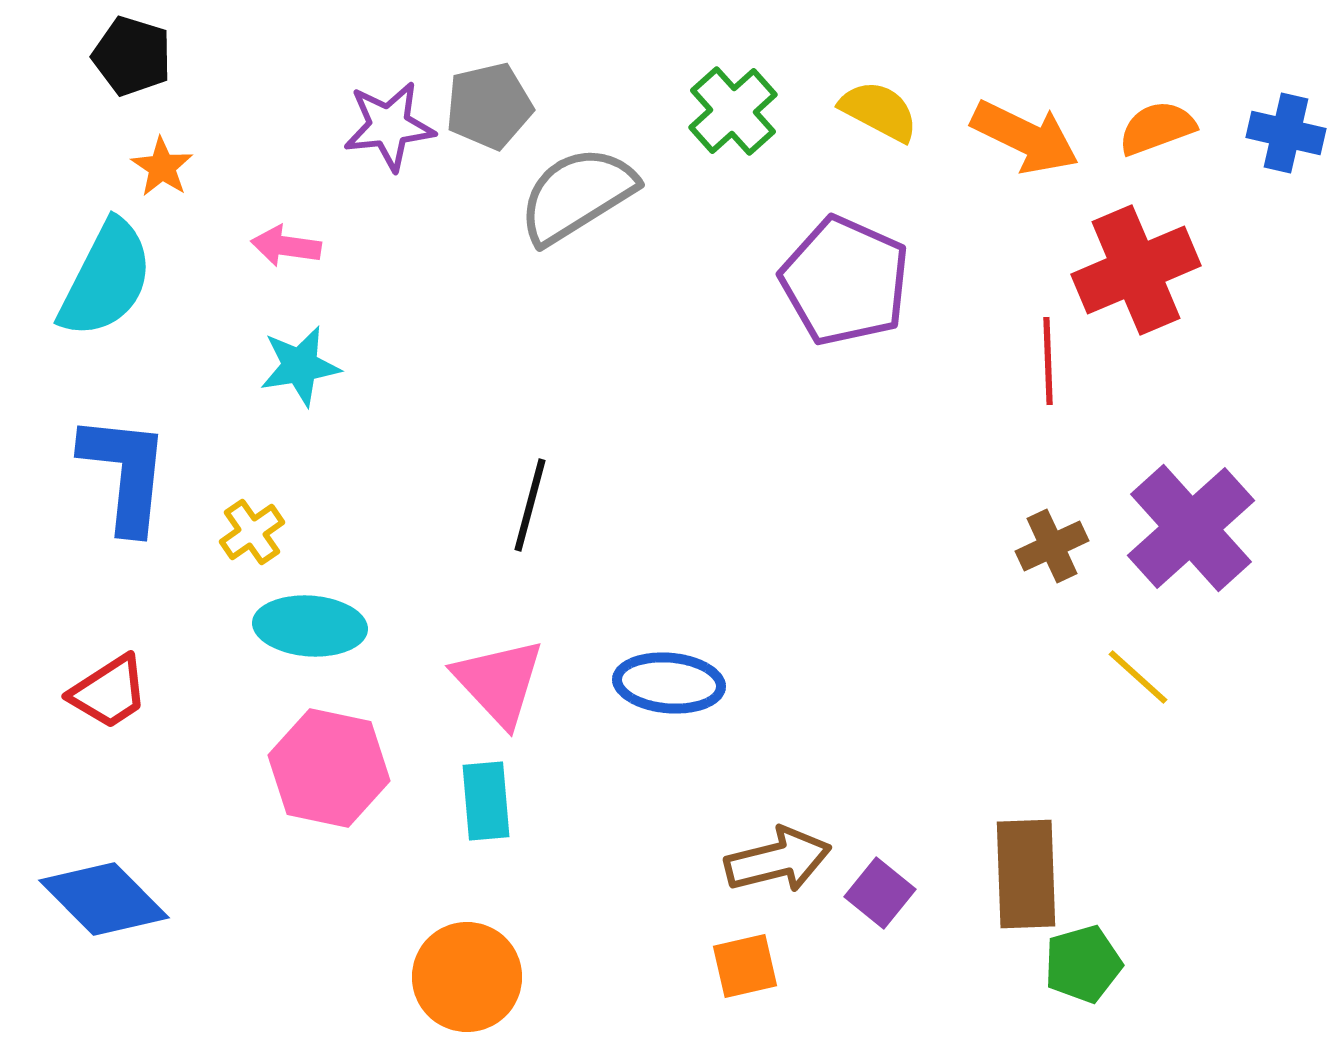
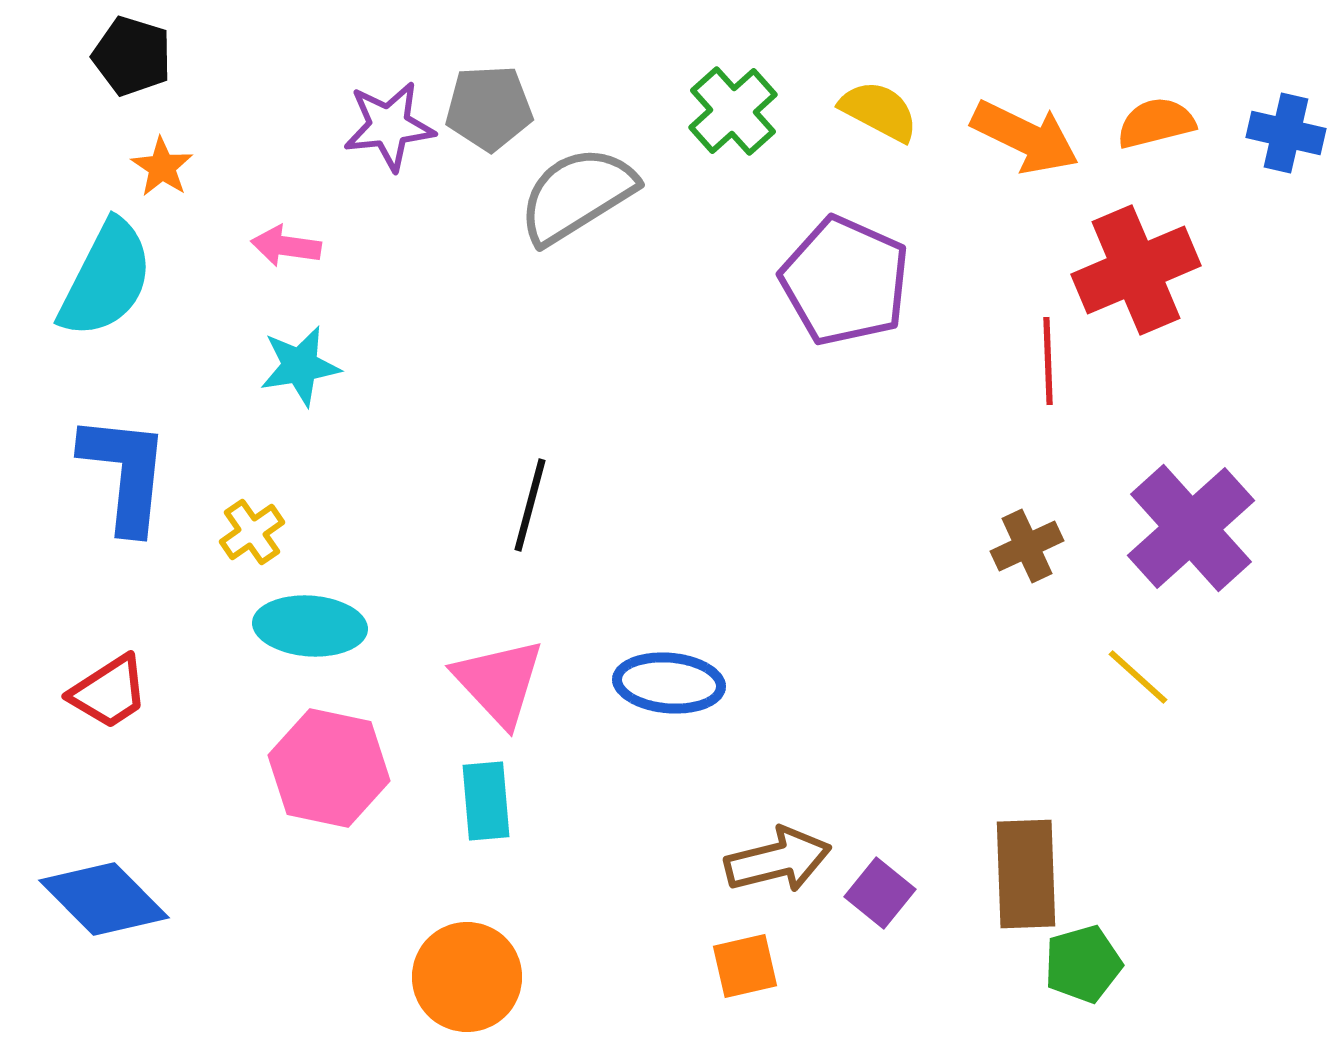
gray pentagon: moved 2 px down; rotated 10 degrees clockwise
orange semicircle: moved 1 px left, 5 px up; rotated 6 degrees clockwise
brown cross: moved 25 px left
